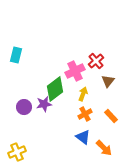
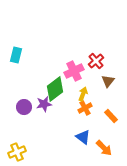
pink cross: moved 1 px left
orange cross: moved 6 px up
